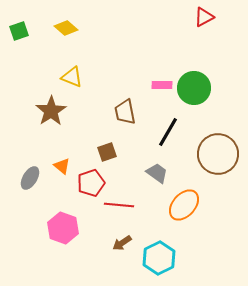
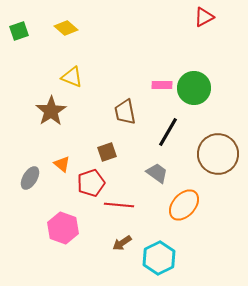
orange triangle: moved 2 px up
